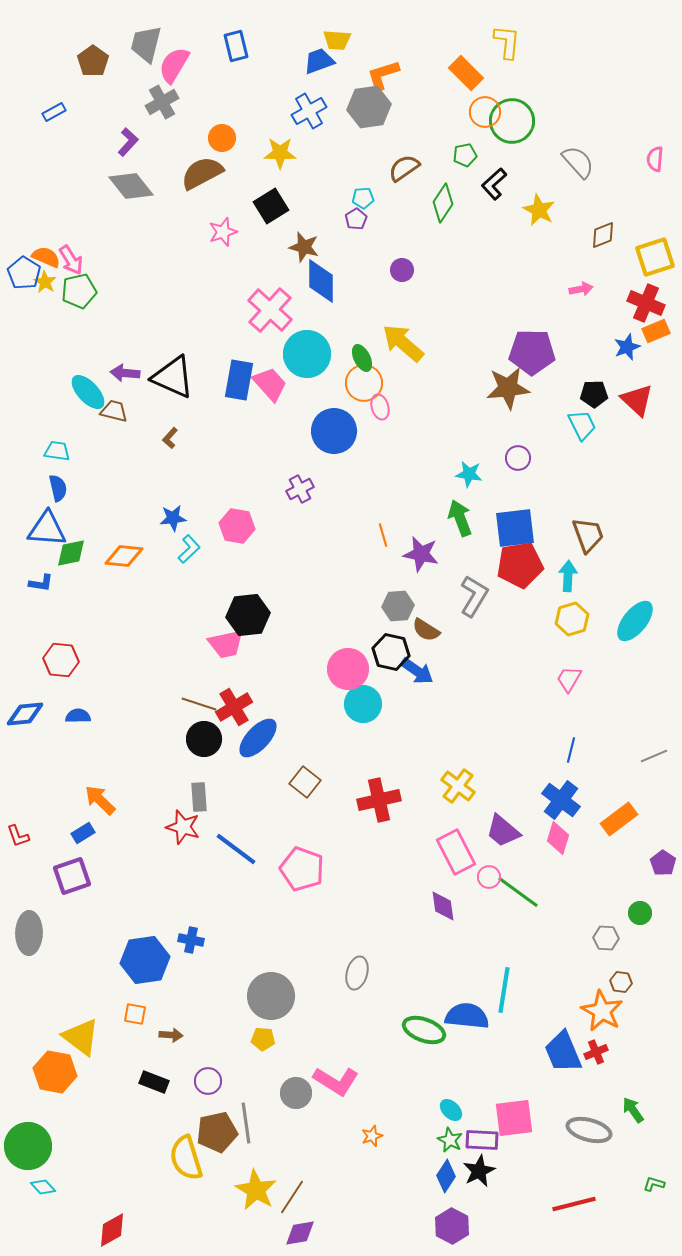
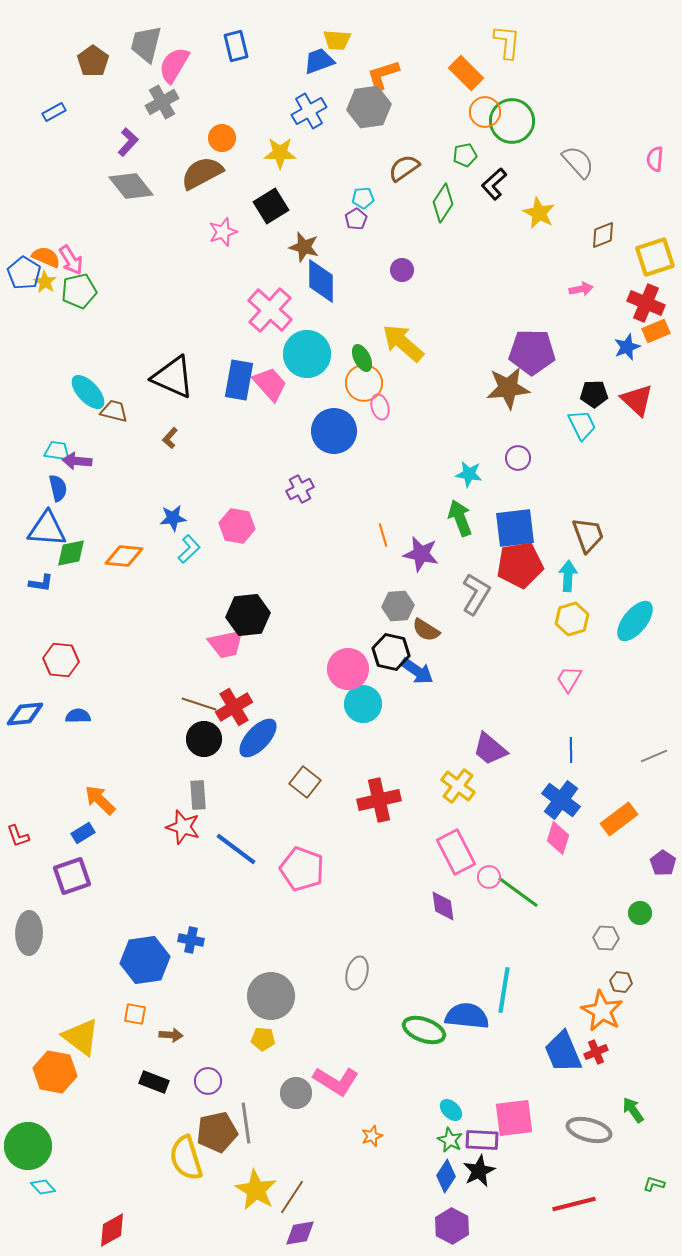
yellow star at (539, 210): moved 3 px down
purple arrow at (125, 373): moved 48 px left, 88 px down
gray L-shape at (474, 596): moved 2 px right, 2 px up
blue line at (571, 750): rotated 15 degrees counterclockwise
gray rectangle at (199, 797): moved 1 px left, 2 px up
purple trapezoid at (503, 831): moved 13 px left, 82 px up
